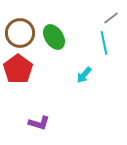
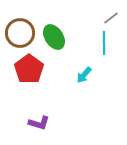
cyan line: rotated 10 degrees clockwise
red pentagon: moved 11 px right
